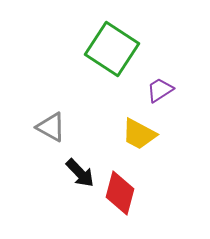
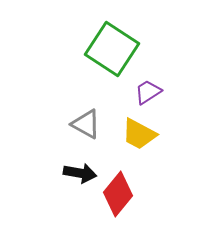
purple trapezoid: moved 12 px left, 2 px down
gray triangle: moved 35 px right, 3 px up
black arrow: rotated 36 degrees counterclockwise
red diamond: moved 2 px left, 1 px down; rotated 24 degrees clockwise
